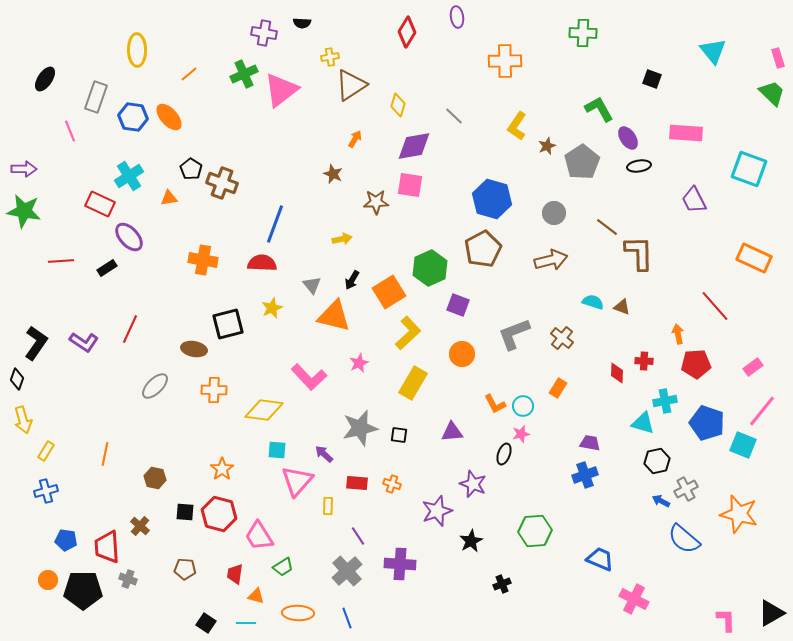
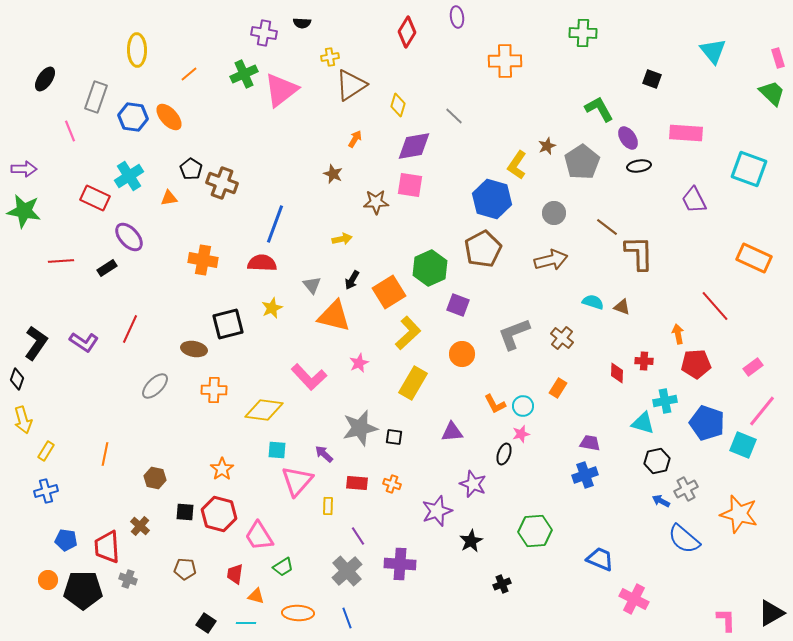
yellow L-shape at (517, 126): moved 39 px down
red rectangle at (100, 204): moved 5 px left, 6 px up
black square at (399, 435): moved 5 px left, 2 px down
